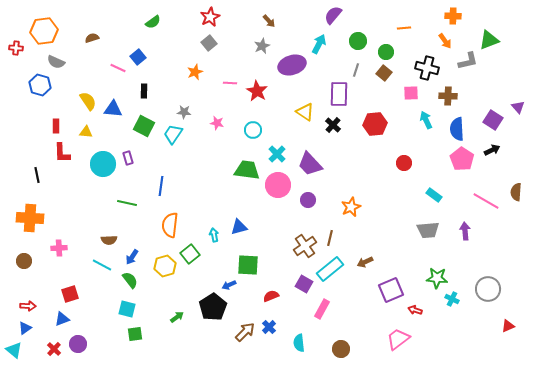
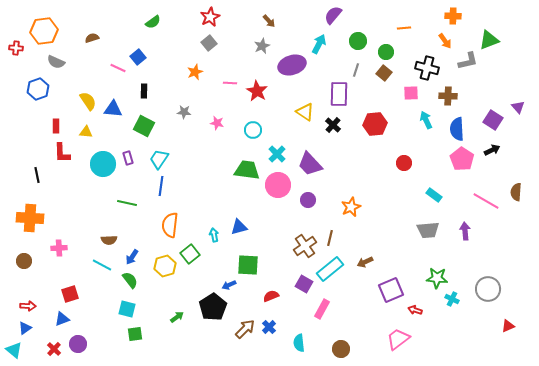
blue hexagon at (40, 85): moved 2 px left, 4 px down; rotated 25 degrees clockwise
cyan trapezoid at (173, 134): moved 14 px left, 25 px down
brown arrow at (245, 332): moved 3 px up
